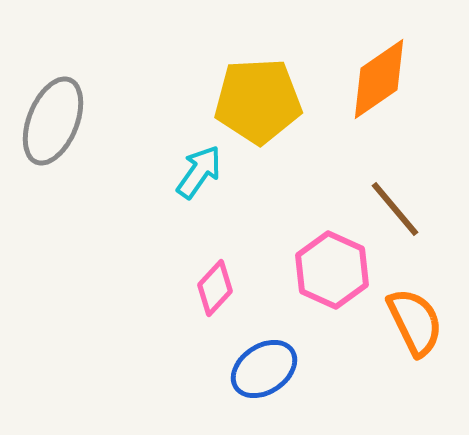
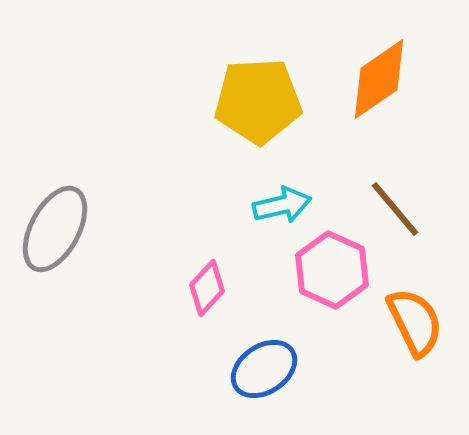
gray ellipse: moved 2 px right, 108 px down; rotated 6 degrees clockwise
cyan arrow: moved 83 px right, 33 px down; rotated 42 degrees clockwise
pink diamond: moved 8 px left
